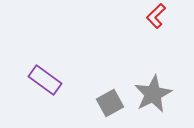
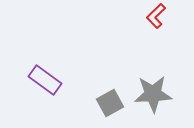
gray star: rotated 24 degrees clockwise
